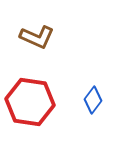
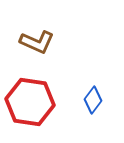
brown L-shape: moved 5 px down
